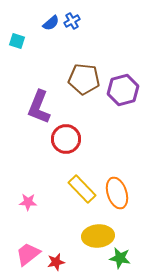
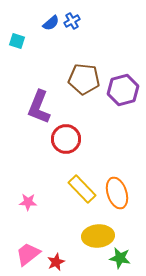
red star: rotated 12 degrees counterclockwise
